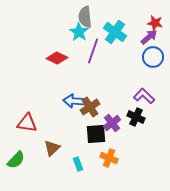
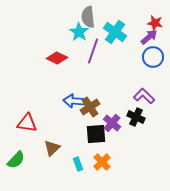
gray semicircle: moved 3 px right
purple cross: rotated 12 degrees counterclockwise
orange cross: moved 7 px left, 4 px down; rotated 24 degrees clockwise
